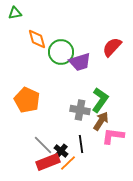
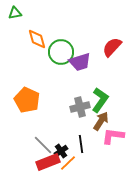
gray cross: moved 3 px up; rotated 24 degrees counterclockwise
black cross: rotated 16 degrees clockwise
